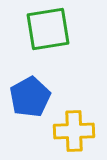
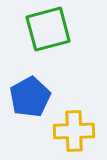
green square: rotated 6 degrees counterclockwise
